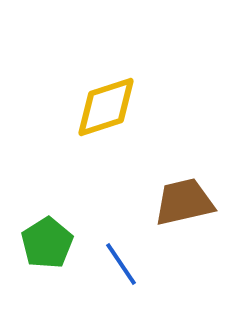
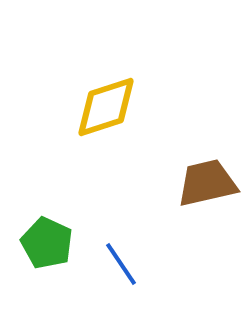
brown trapezoid: moved 23 px right, 19 px up
green pentagon: rotated 15 degrees counterclockwise
